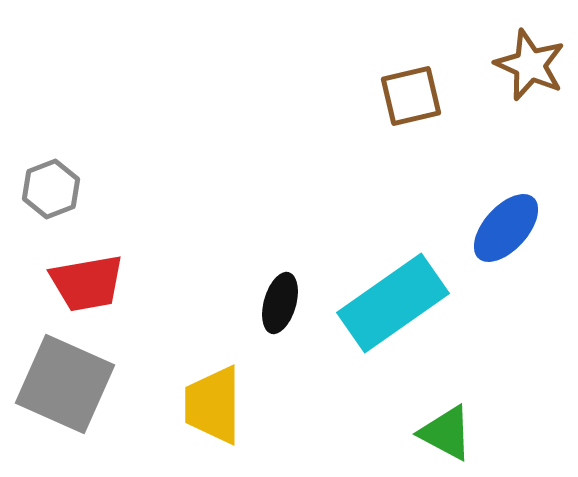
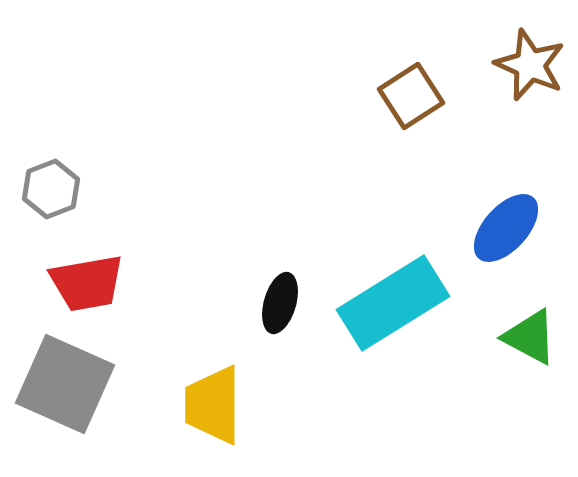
brown square: rotated 20 degrees counterclockwise
cyan rectangle: rotated 3 degrees clockwise
green triangle: moved 84 px right, 96 px up
